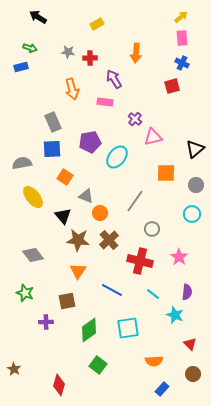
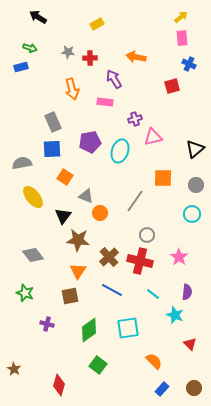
orange arrow at (136, 53): moved 4 px down; rotated 96 degrees clockwise
blue cross at (182, 63): moved 7 px right, 1 px down
purple cross at (135, 119): rotated 32 degrees clockwise
cyan ellipse at (117, 157): moved 3 px right, 6 px up; rotated 20 degrees counterclockwise
orange square at (166, 173): moved 3 px left, 5 px down
black triangle at (63, 216): rotated 18 degrees clockwise
gray circle at (152, 229): moved 5 px left, 6 px down
brown cross at (109, 240): moved 17 px down
brown square at (67, 301): moved 3 px right, 5 px up
purple cross at (46, 322): moved 1 px right, 2 px down; rotated 16 degrees clockwise
orange semicircle at (154, 361): rotated 132 degrees counterclockwise
brown circle at (193, 374): moved 1 px right, 14 px down
